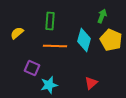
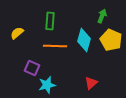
cyan star: moved 2 px left
